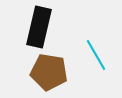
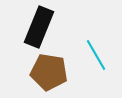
black rectangle: rotated 9 degrees clockwise
